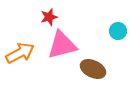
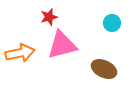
cyan circle: moved 6 px left, 8 px up
orange arrow: rotated 16 degrees clockwise
brown ellipse: moved 11 px right
